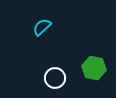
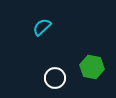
green hexagon: moved 2 px left, 1 px up
